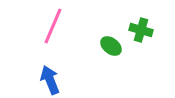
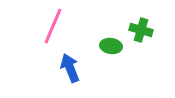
green ellipse: rotated 30 degrees counterclockwise
blue arrow: moved 20 px right, 12 px up
